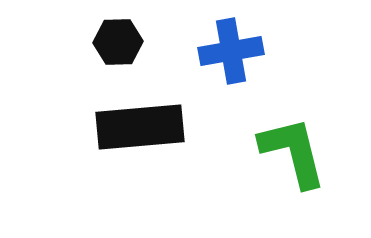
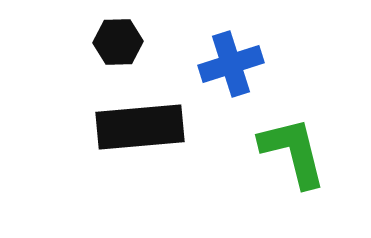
blue cross: moved 13 px down; rotated 8 degrees counterclockwise
